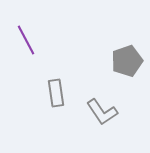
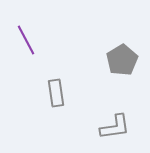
gray pentagon: moved 5 px left, 1 px up; rotated 12 degrees counterclockwise
gray L-shape: moved 13 px right, 15 px down; rotated 64 degrees counterclockwise
